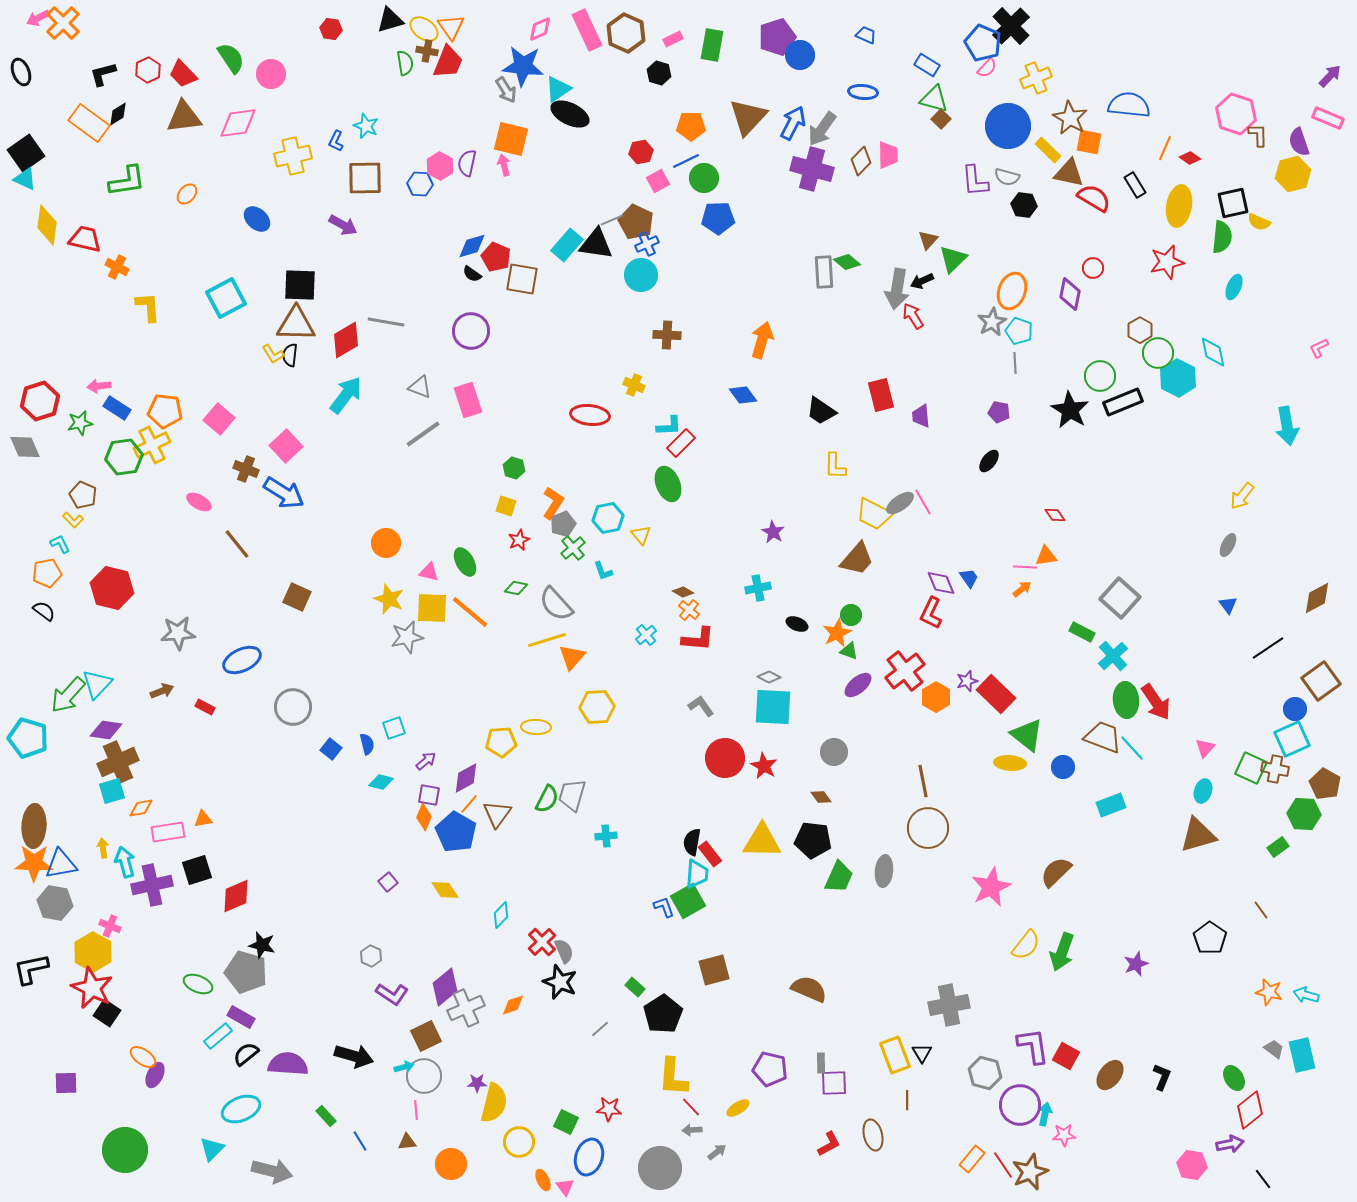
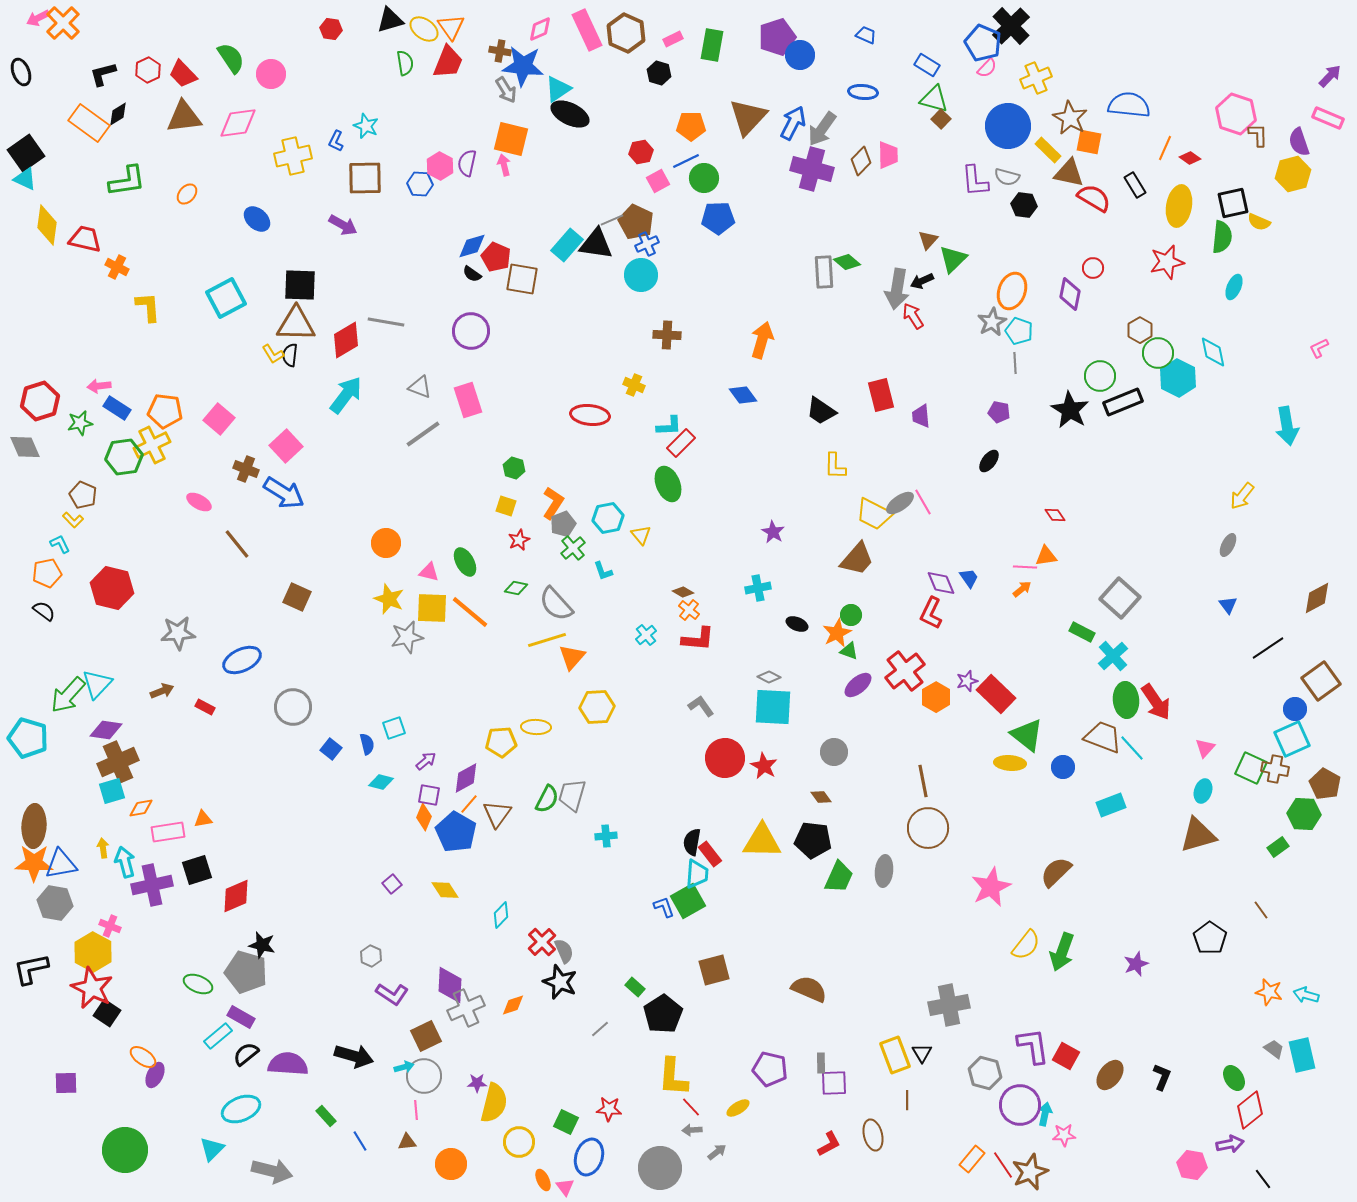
brown cross at (427, 51): moved 73 px right
purple square at (388, 882): moved 4 px right, 2 px down
purple diamond at (445, 987): moved 5 px right, 2 px up; rotated 48 degrees counterclockwise
